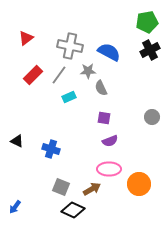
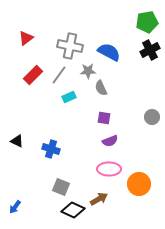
brown arrow: moved 7 px right, 10 px down
